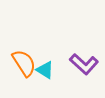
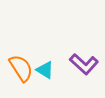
orange semicircle: moved 3 px left, 5 px down
